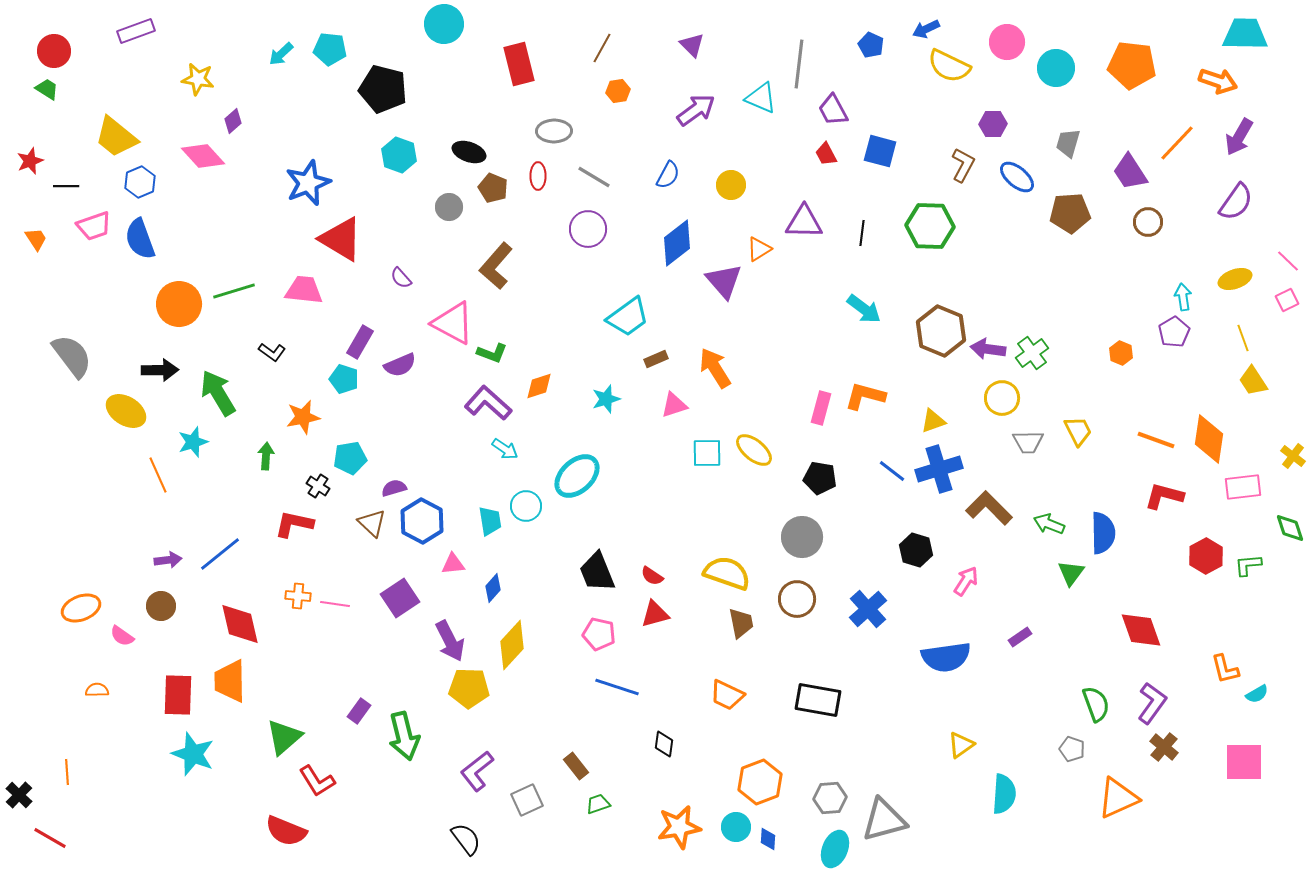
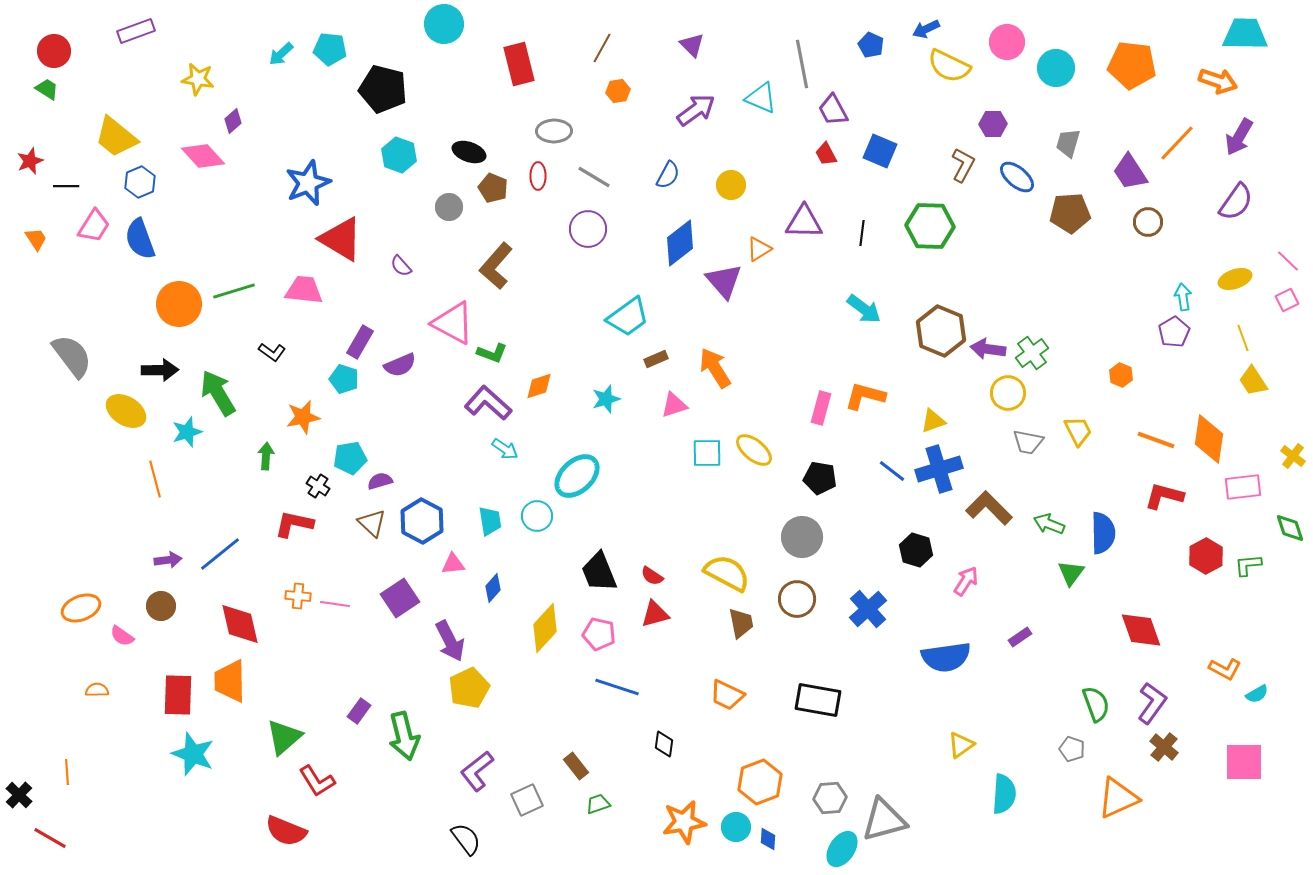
gray line at (799, 64): moved 3 px right; rotated 18 degrees counterclockwise
blue square at (880, 151): rotated 8 degrees clockwise
pink trapezoid at (94, 226): rotated 39 degrees counterclockwise
blue diamond at (677, 243): moved 3 px right
purple semicircle at (401, 278): moved 12 px up
orange hexagon at (1121, 353): moved 22 px down
yellow circle at (1002, 398): moved 6 px right, 5 px up
cyan star at (193, 442): moved 6 px left, 10 px up
gray trapezoid at (1028, 442): rotated 12 degrees clockwise
orange line at (158, 475): moved 3 px left, 4 px down; rotated 9 degrees clockwise
purple semicircle at (394, 488): moved 14 px left, 7 px up
cyan circle at (526, 506): moved 11 px right, 10 px down
black trapezoid at (597, 572): moved 2 px right
yellow semicircle at (727, 573): rotated 9 degrees clockwise
yellow diamond at (512, 645): moved 33 px right, 17 px up
orange L-shape at (1225, 669): rotated 48 degrees counterclockwise
yellow pentagon at (469, 688): rotated 27 degrees counterclockwise
orange star at (679, 827): moved 5 px right, 5 px up
cyan ellipse at (835, 849): moved 7 px right; rotated 12 degrees clockwise
